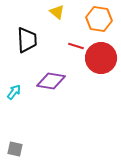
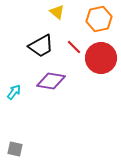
orange hexagon: rotated 20 degrees counterclockwise
black trapezoid: moved 14 px right, 6 px down; rotated 64 degrees clockwise
red line: moved 2 px left, 1 px down; rotated 28 degrees clockwise
